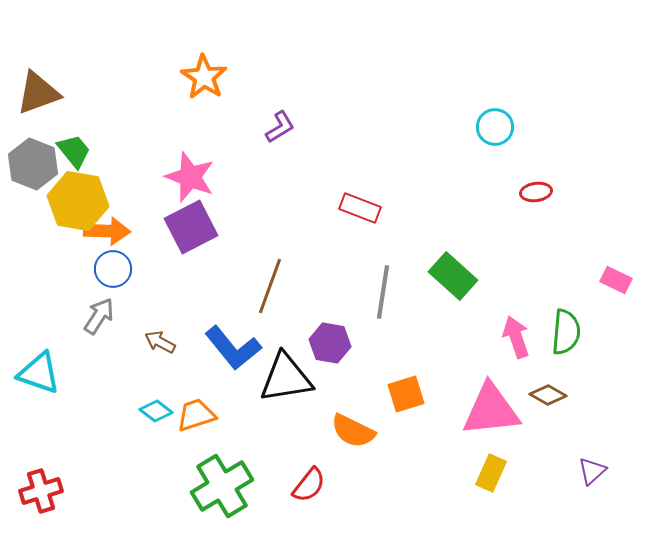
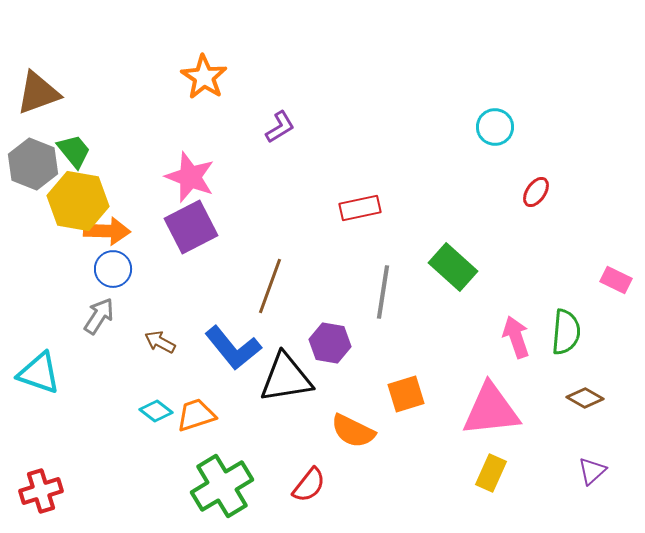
red ellipse: rotated 48 degrees counterclockwise
red rectangle: rotated 33 degrees counterclockwise
green rectangle: moved 9 px up
brown diamond: moved 37 px right, 3 px down
